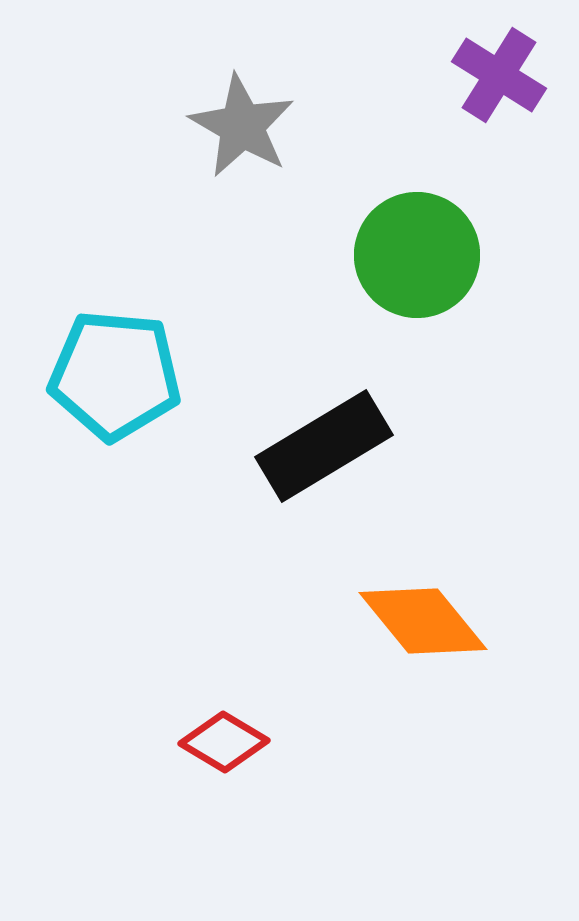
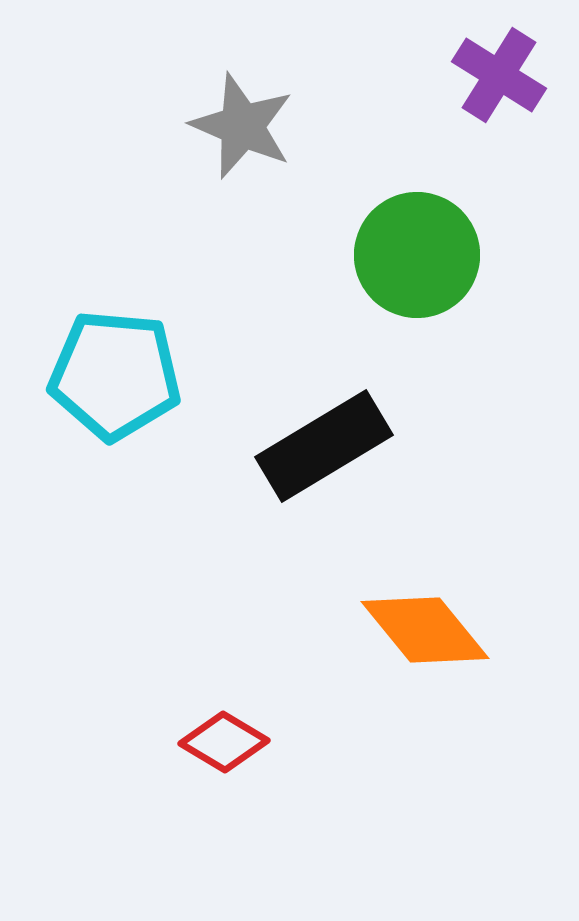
gray star: rotated 7 degrees counterclockwise
orange diamond: moved 2 px right, 9 px down
